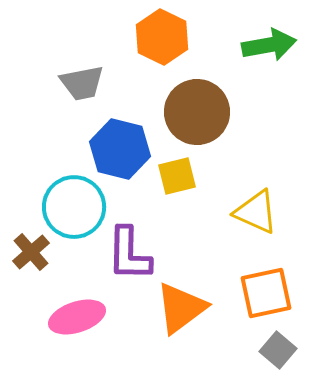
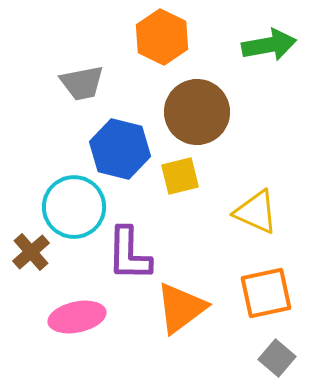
yellow square: moved 3 px right
pink ellipse: rotated 6 degrees clockwise
gray square: moved 1 px left, 8 px down
